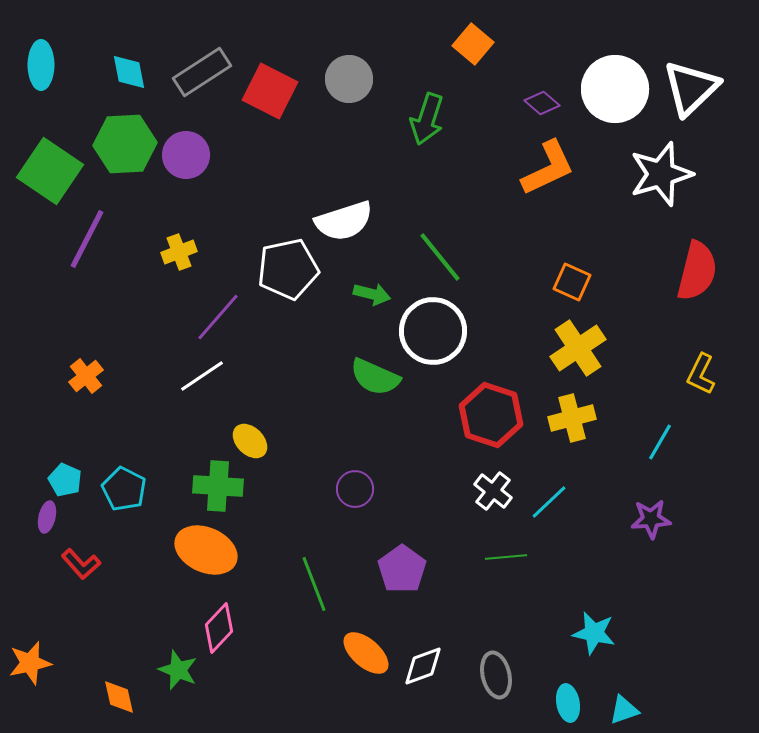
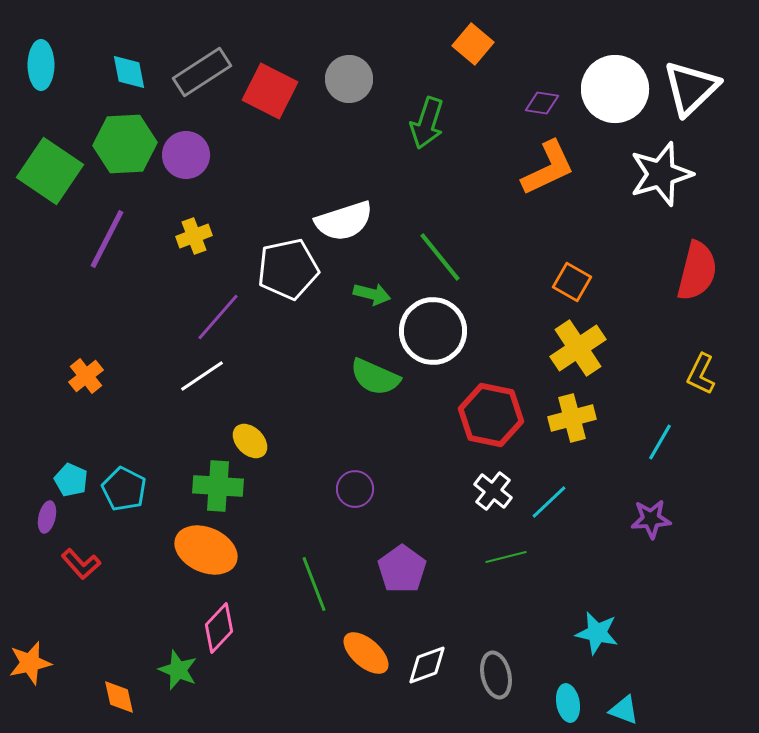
purple diamond at (542, 103): rotated 32 degrees counterclockwise
green arrow at (427, 119): moved 4 px down
purple line at (87, 239): moved 20 px right
yellow cross at (179, 252): moved 15 px right, 16 px up
orange square at (572, 282): rotated 6 degrees clockwise
red hexagon at (491, 415): rotated 6 degrees counterclockwise
cyan pentagon at (65, 480): moved 6 px right
green line at (506, 557): rotated 9 degrees counterclockwise
cyan star at (594, 633): moved 3 px right
white diamond at (423, 666): moved 4 px right, 1 px up
cyan triangle at (624, 710): rotated 40 degrees clockwise
